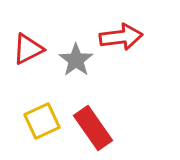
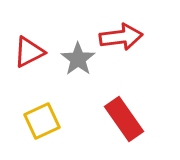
red triangle: moved 1 px right, 3 px down
gray star: moved 2 px right, 1 px up
red rectangle: moved 31 px right, 9 px up
